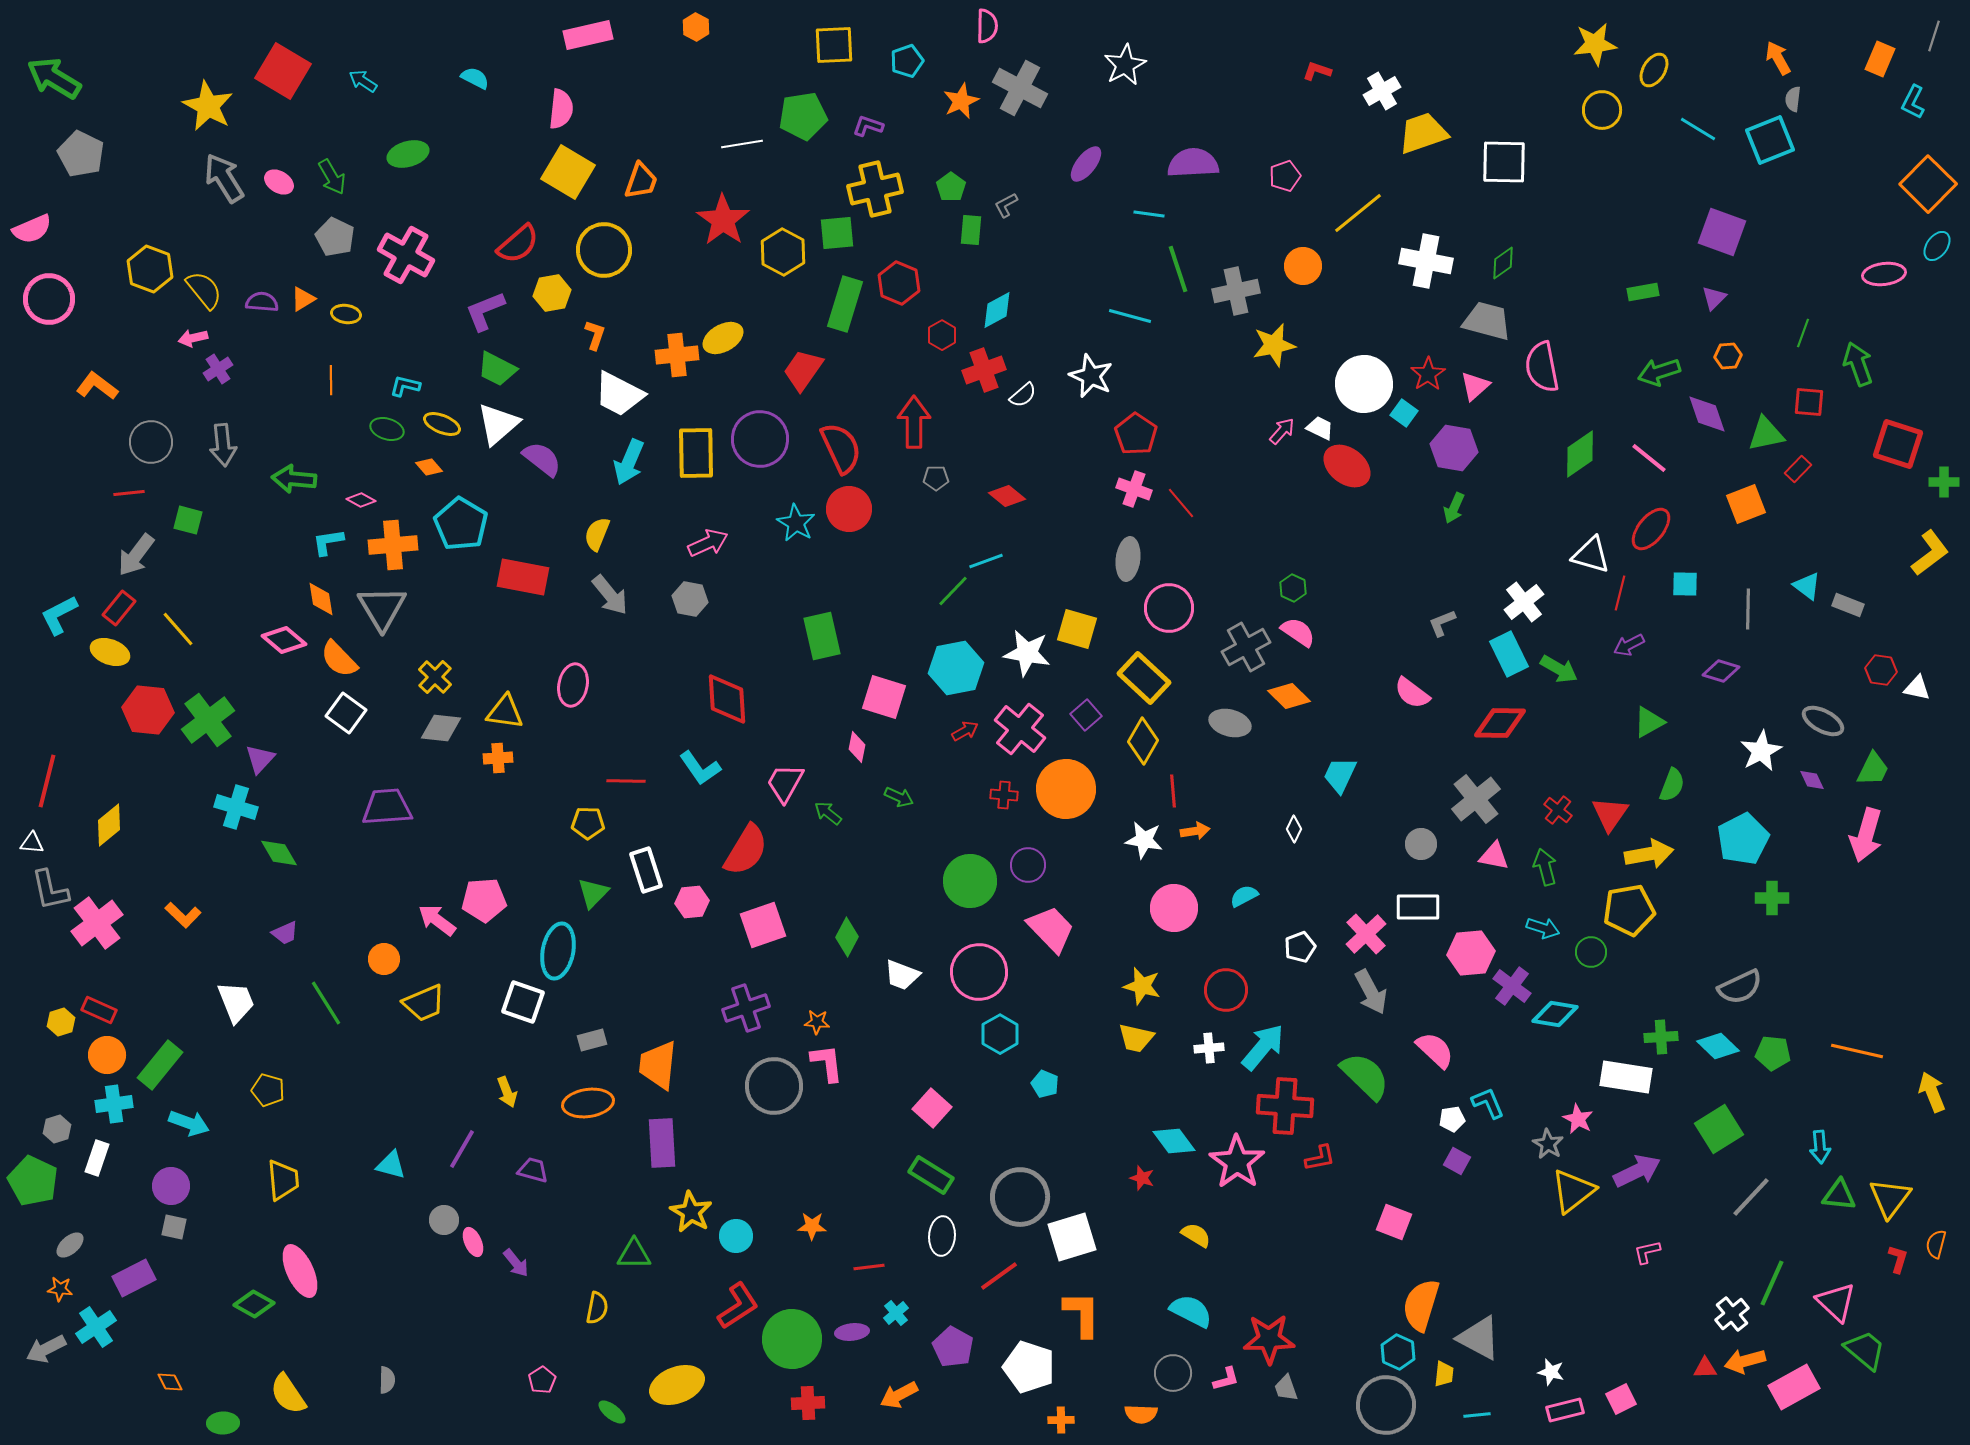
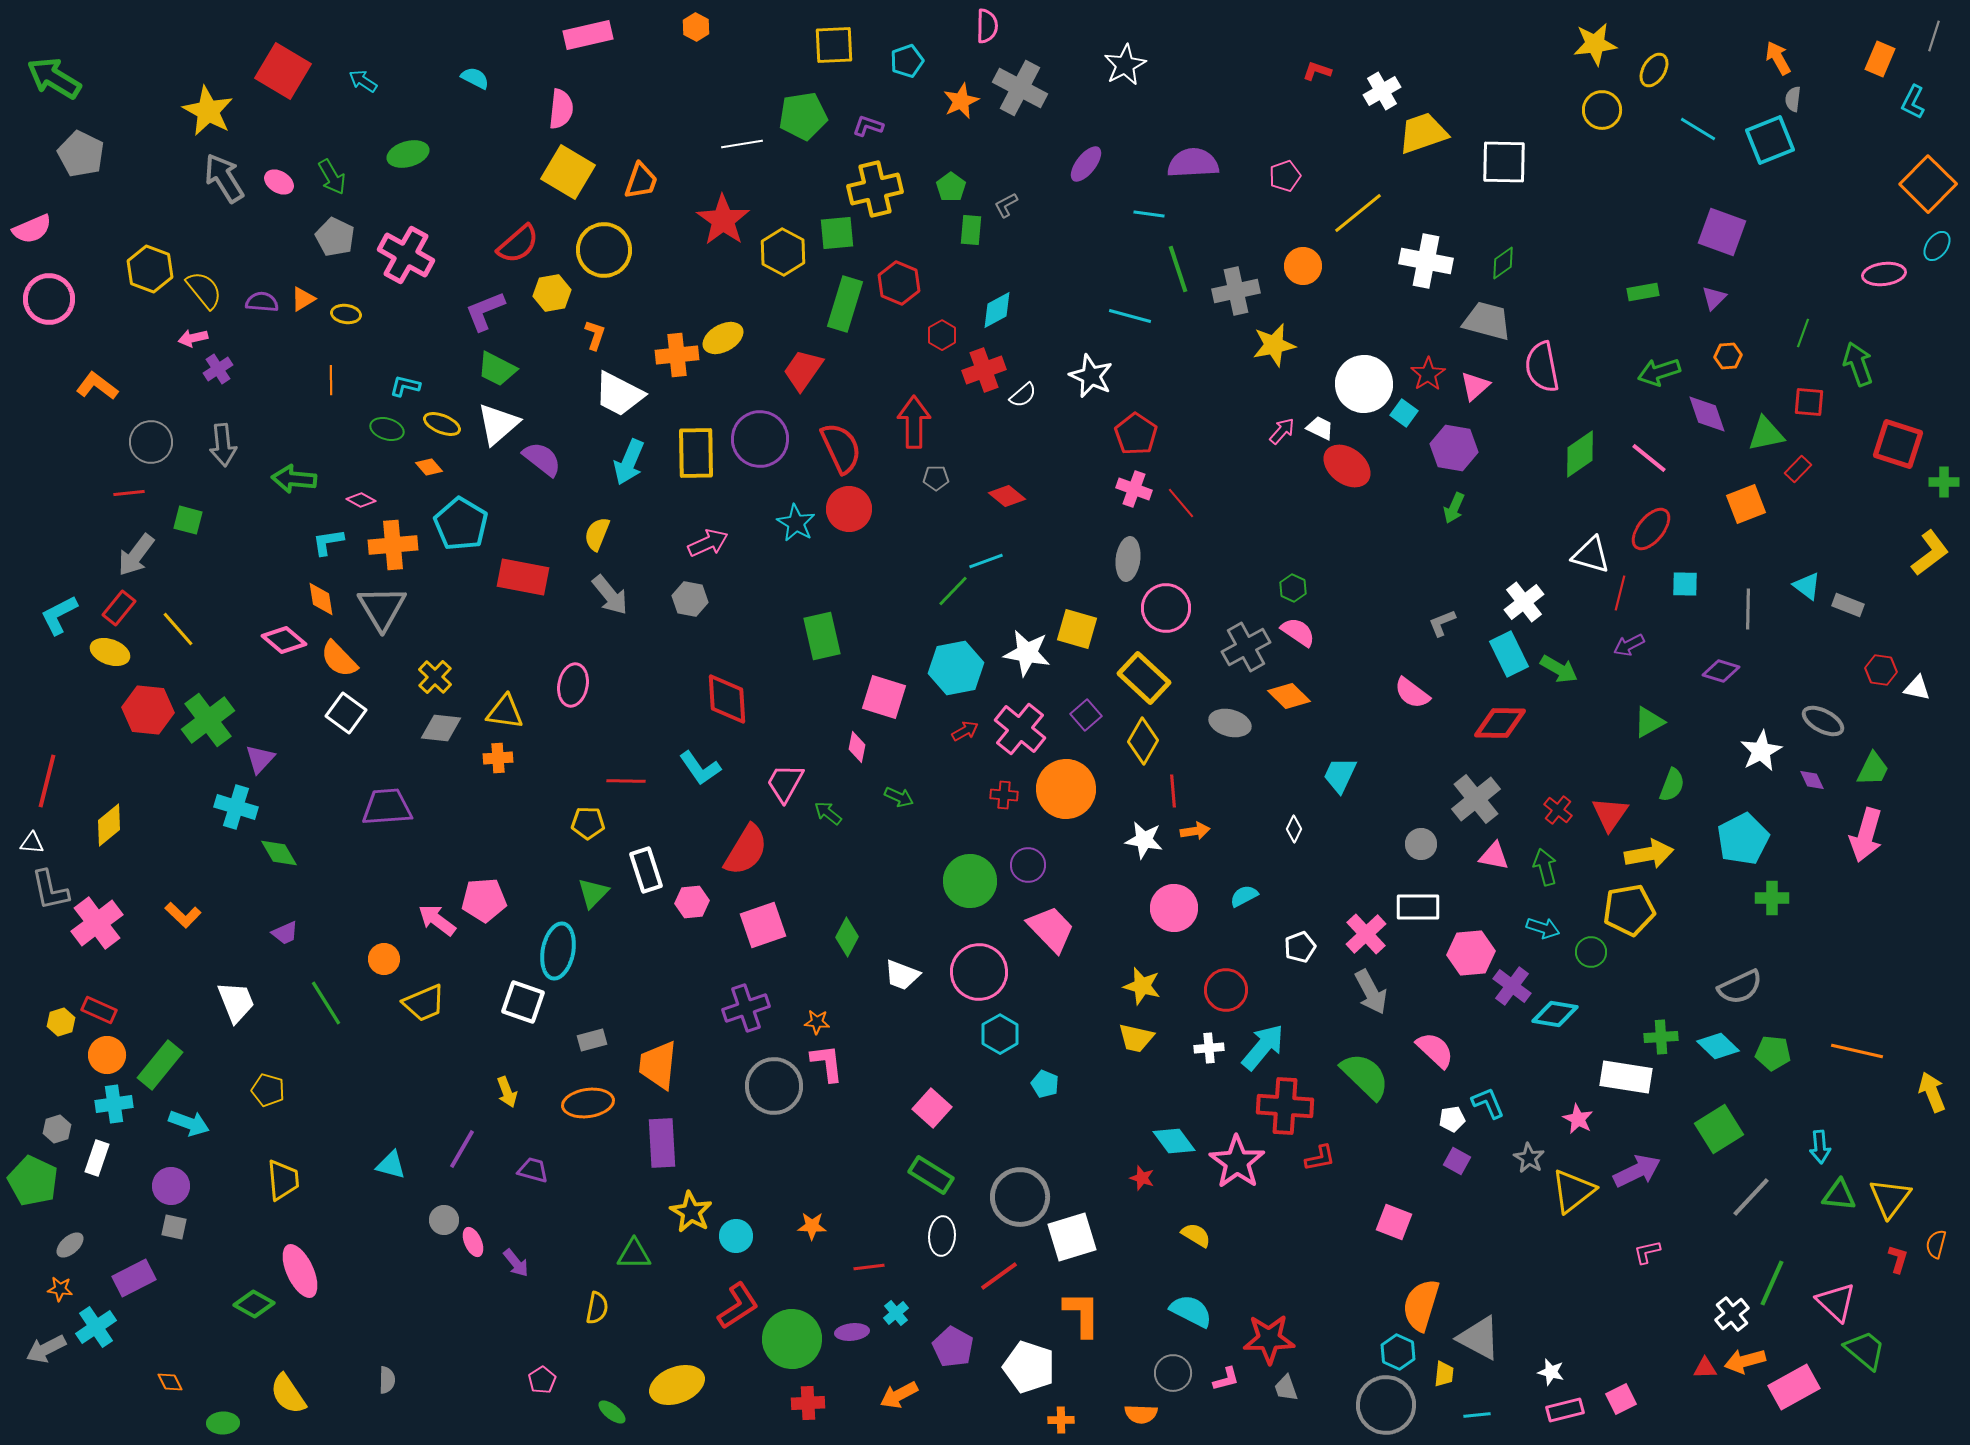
yellow star at (208, 106): moved 5 px down
pink circle at (1169, 608): moved 3 px left
gray star at (1548, 1144): moved 19 px left, 14 px down
